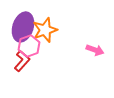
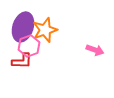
red L-shape: rotated 50 degrees clockwise
